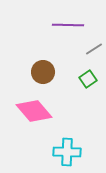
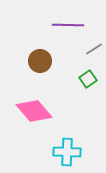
brown circle: moved 3 px left, 11 px up
